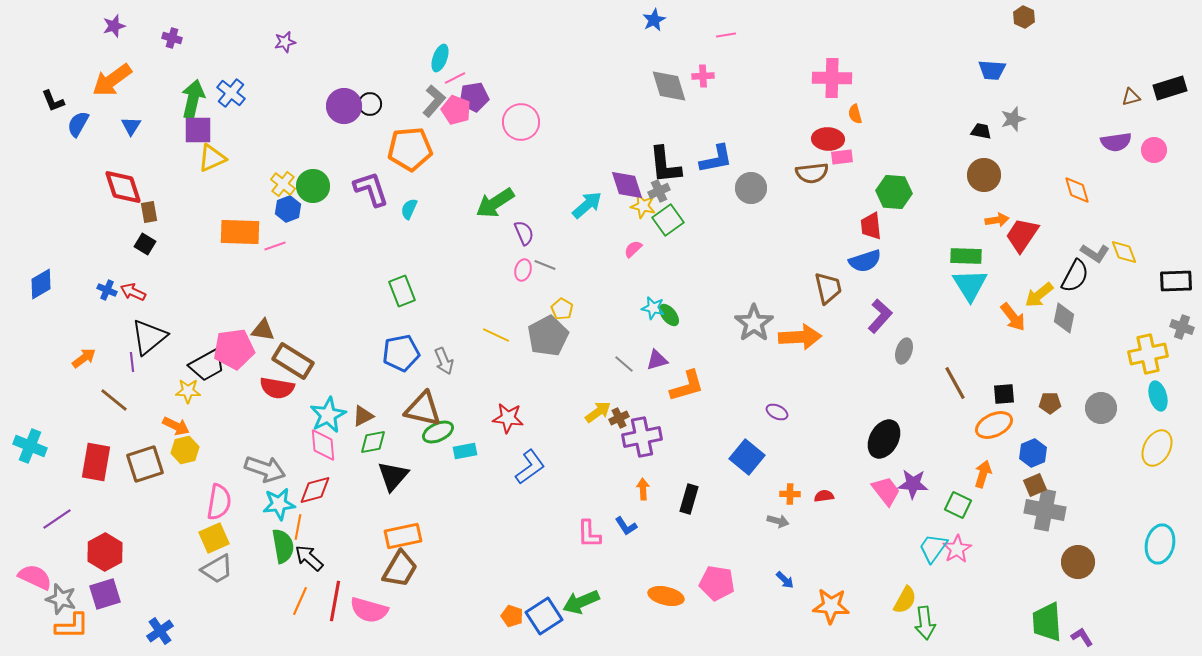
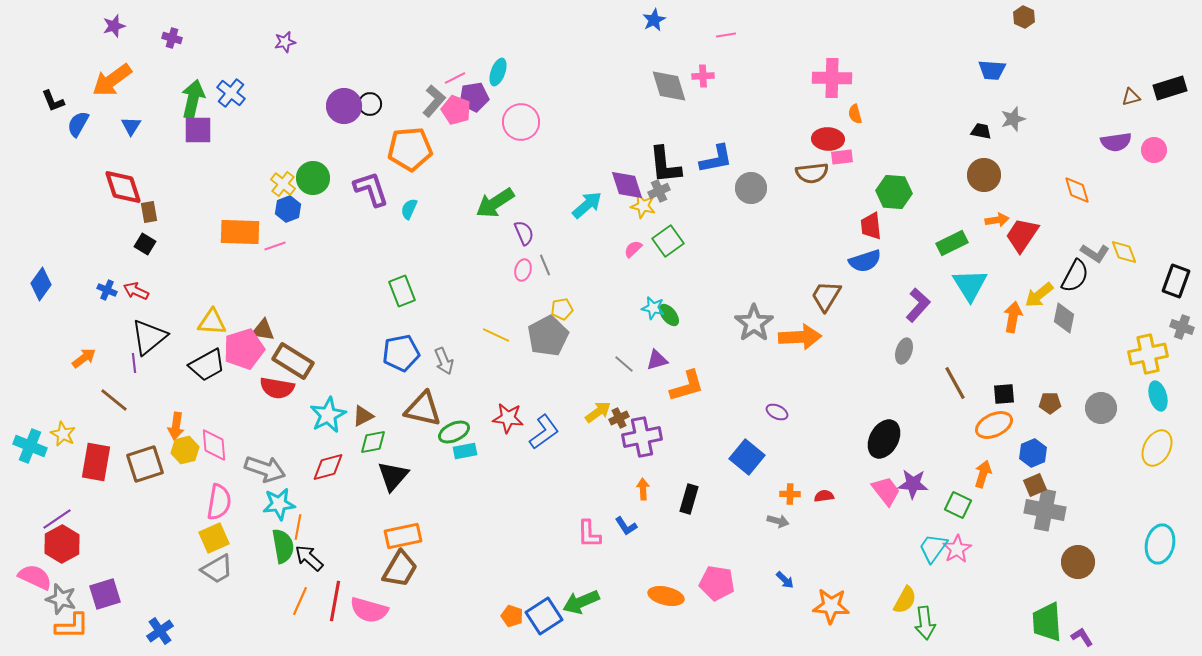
cyan ellipse at (440, 58): moved 58 px right, 14 px down
yellow triangle at (212, 158): moved 164 px down; rotated 28 degrees clockwise
green circle at (313, 186): moved 8 px up
green square at (668, 220): moved 21 px down
green rectangle at (966, 256): moved 14 px left, 13 px up; rotated 28 degrees counterclockwise
gray line at (545, 265): rotated 45 degrees clockwise
black rectangle at (1176, 281): rotated 68 degrees counterclockwise
blue diamond at (41, 284): rotated 24 degrees counterclockwise
brown trapezoid at (828, 288): moved 2 px left, 8 px down; rotated 136 degrees counterclockwise
red arrow at (133, 292): moved 3 px right, 1 px up
yellow pentagon at (562, 309): rotated 30 degrees clockwise
purple L-shape at (880, 316): moved 38 px right, 11 px up
orange arrow at (1013, 317): rotated 132 degrees counterclockwise
pink pentagon at (234, 349): moved 10 px right; rotated 9 degrees counterclockwise
purple line at (132, 362): moved 2 px right, 1 px down
yellow star at (188, 391): moved 125 px left, 43 px down; rotated 25 degrees clockwise
orange arrow at (176, 426): rotated 72 degrees clockwise
green ellipse at (438, 432): moved 16 px right
pink diamond at (323, 445): moved 109 px left
blue L-shape at (530, 467): moved 14 px right, 35 px up
red diamond at (315, 490): moved 13 px right, 23 px up
red hexagon at (105, 552): moved 43 px left, 8 px up
